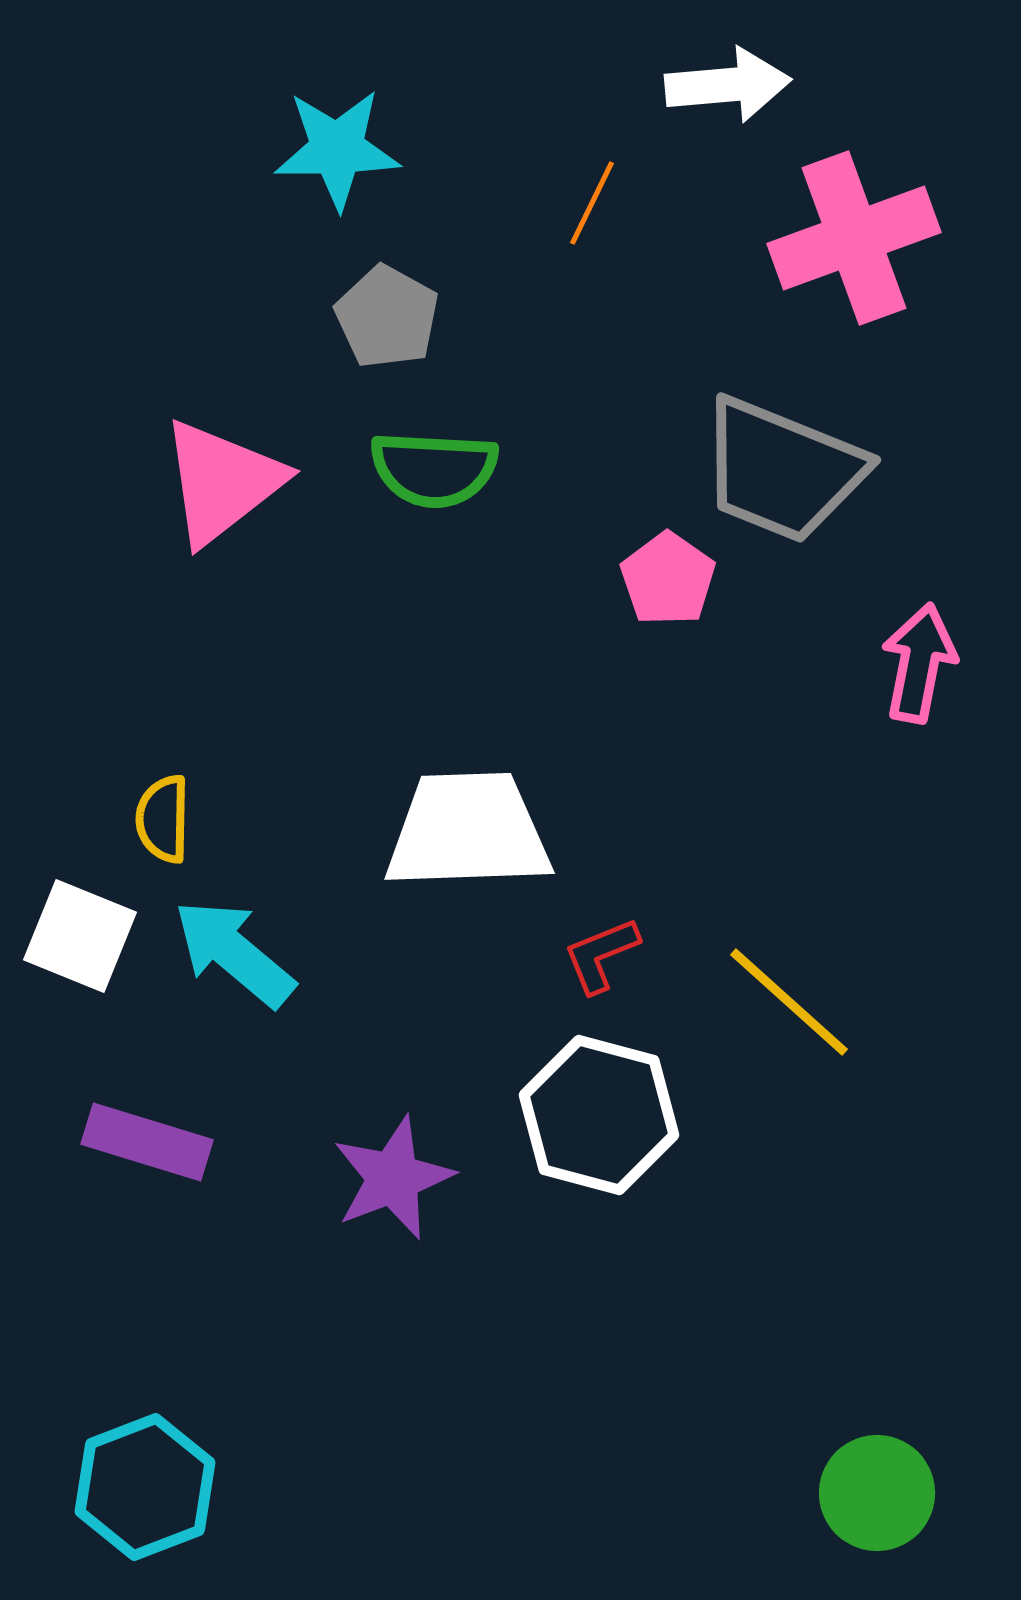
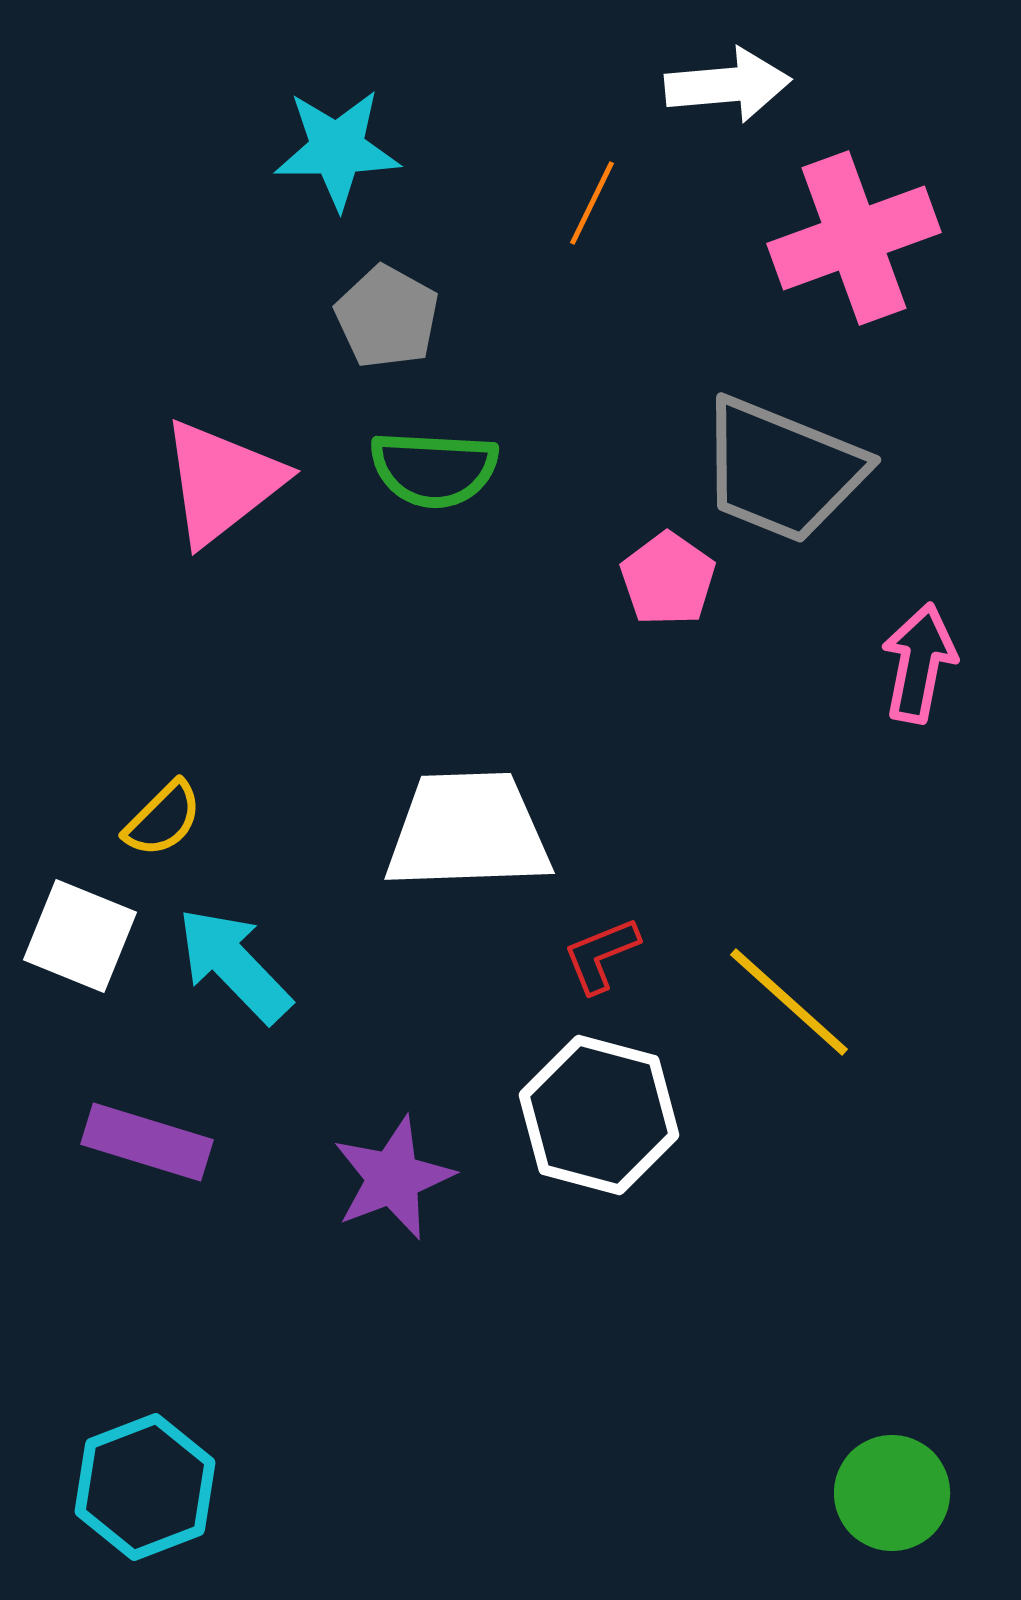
yellow semicircle: rotated 136 degrees counterclockwise
cyan arrow: moved 12 px down; rotated 6 degrees clockwise
green circle: moved 15 px right
